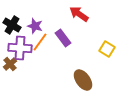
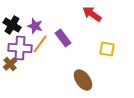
red arrow: moved 13 px right
orange line: moved 2 px down
yellow square: rotated 21 degrees counterclockwise
